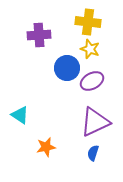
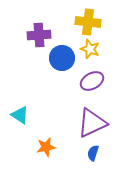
blue circle: moved 5 px left, 10 px up
purple triangle: moved 3 px left, 1 px down
